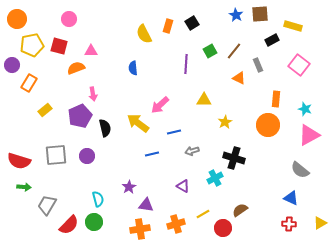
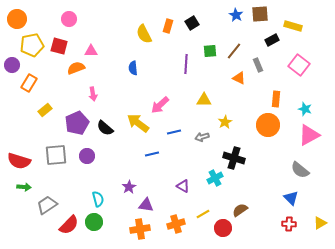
green square at (210, 51): rotated 24 degrees clockwise
purple pentagon at (80, 116): moved 3 px left, 7 px down
black semicircle at (105, 128): rotated 144 degrees clockwise
gray arrow at (192, 151): moved 10 px right, 14 px up
blue triangle at (291, 198): rotated 21 degrees clockwise
gray trapezoid at (47, 205): rotated 25 degrees clockwise
